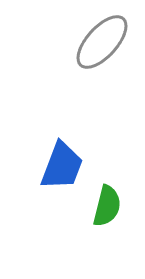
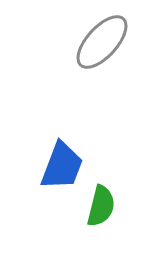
green semicircle: moved 6 px left
